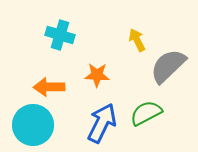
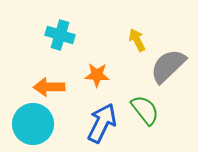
green semicircle: moved 1 px left, 3 px up; rotated 80 degrees clockwise
cyan circle: moved 1 px up
